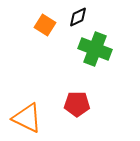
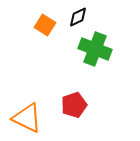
red pentagon: moved 3 px left, 1 px down; rotated 20 degrees counterclockwise
